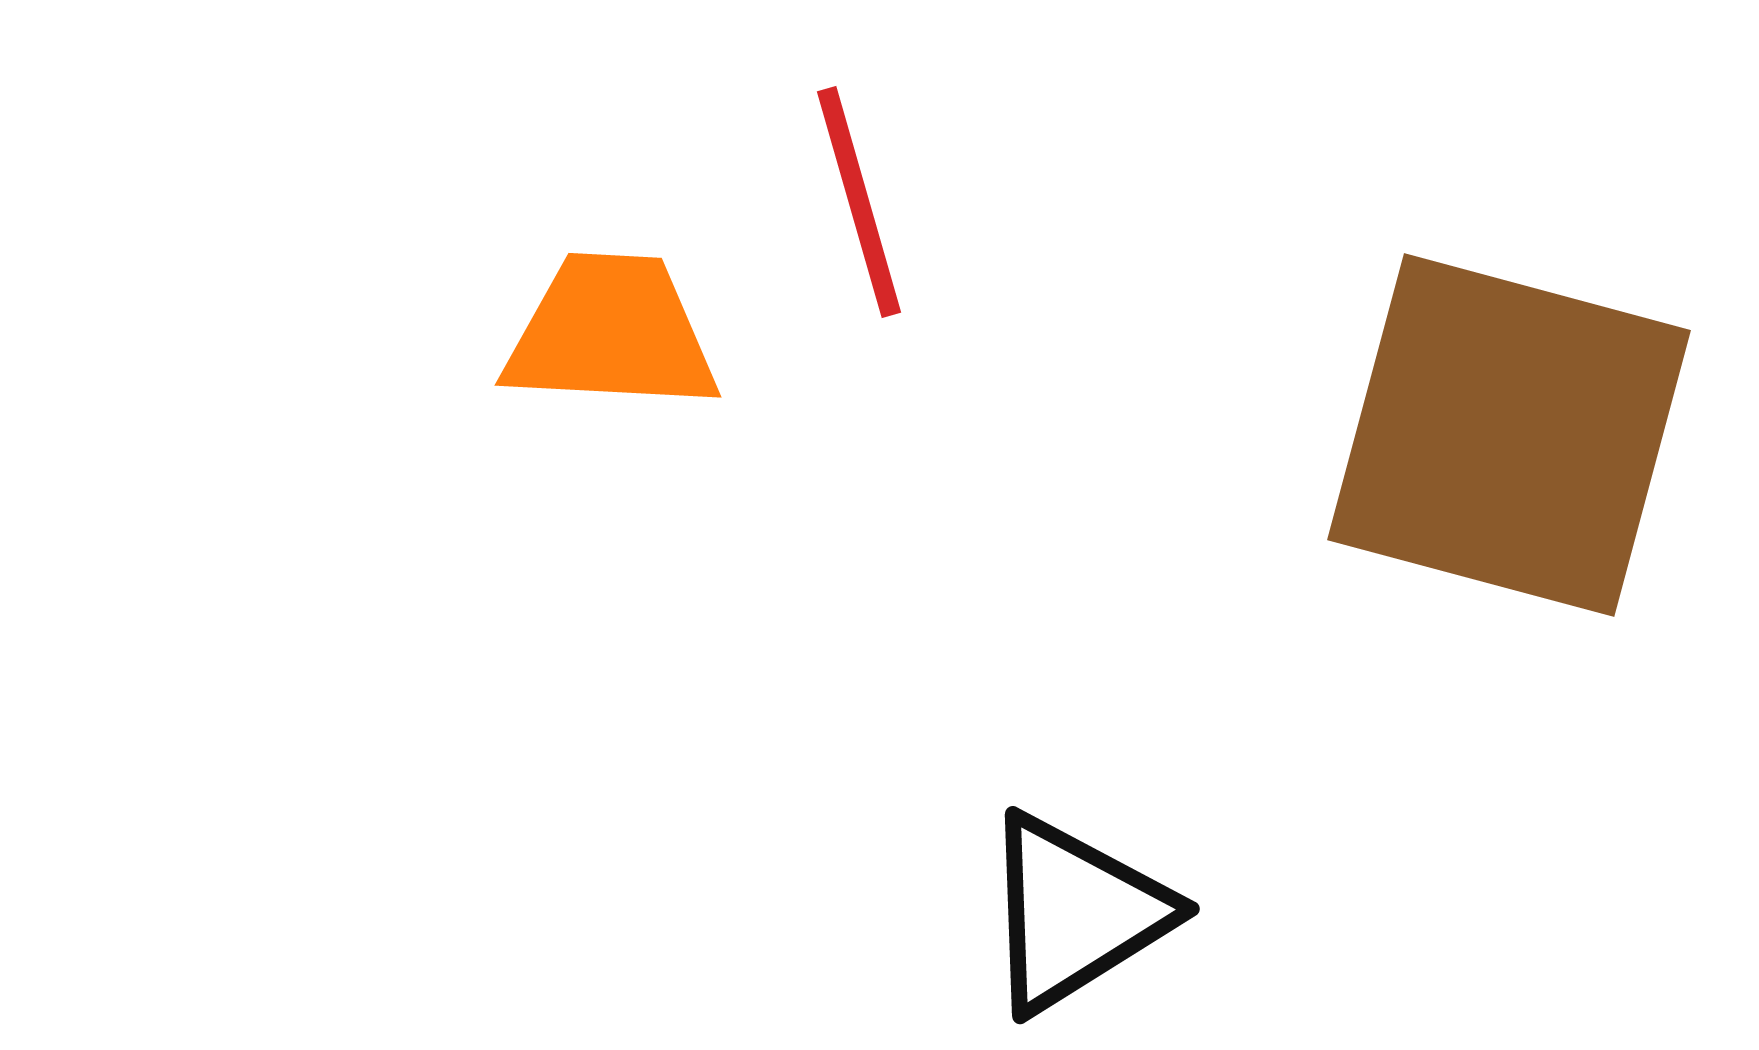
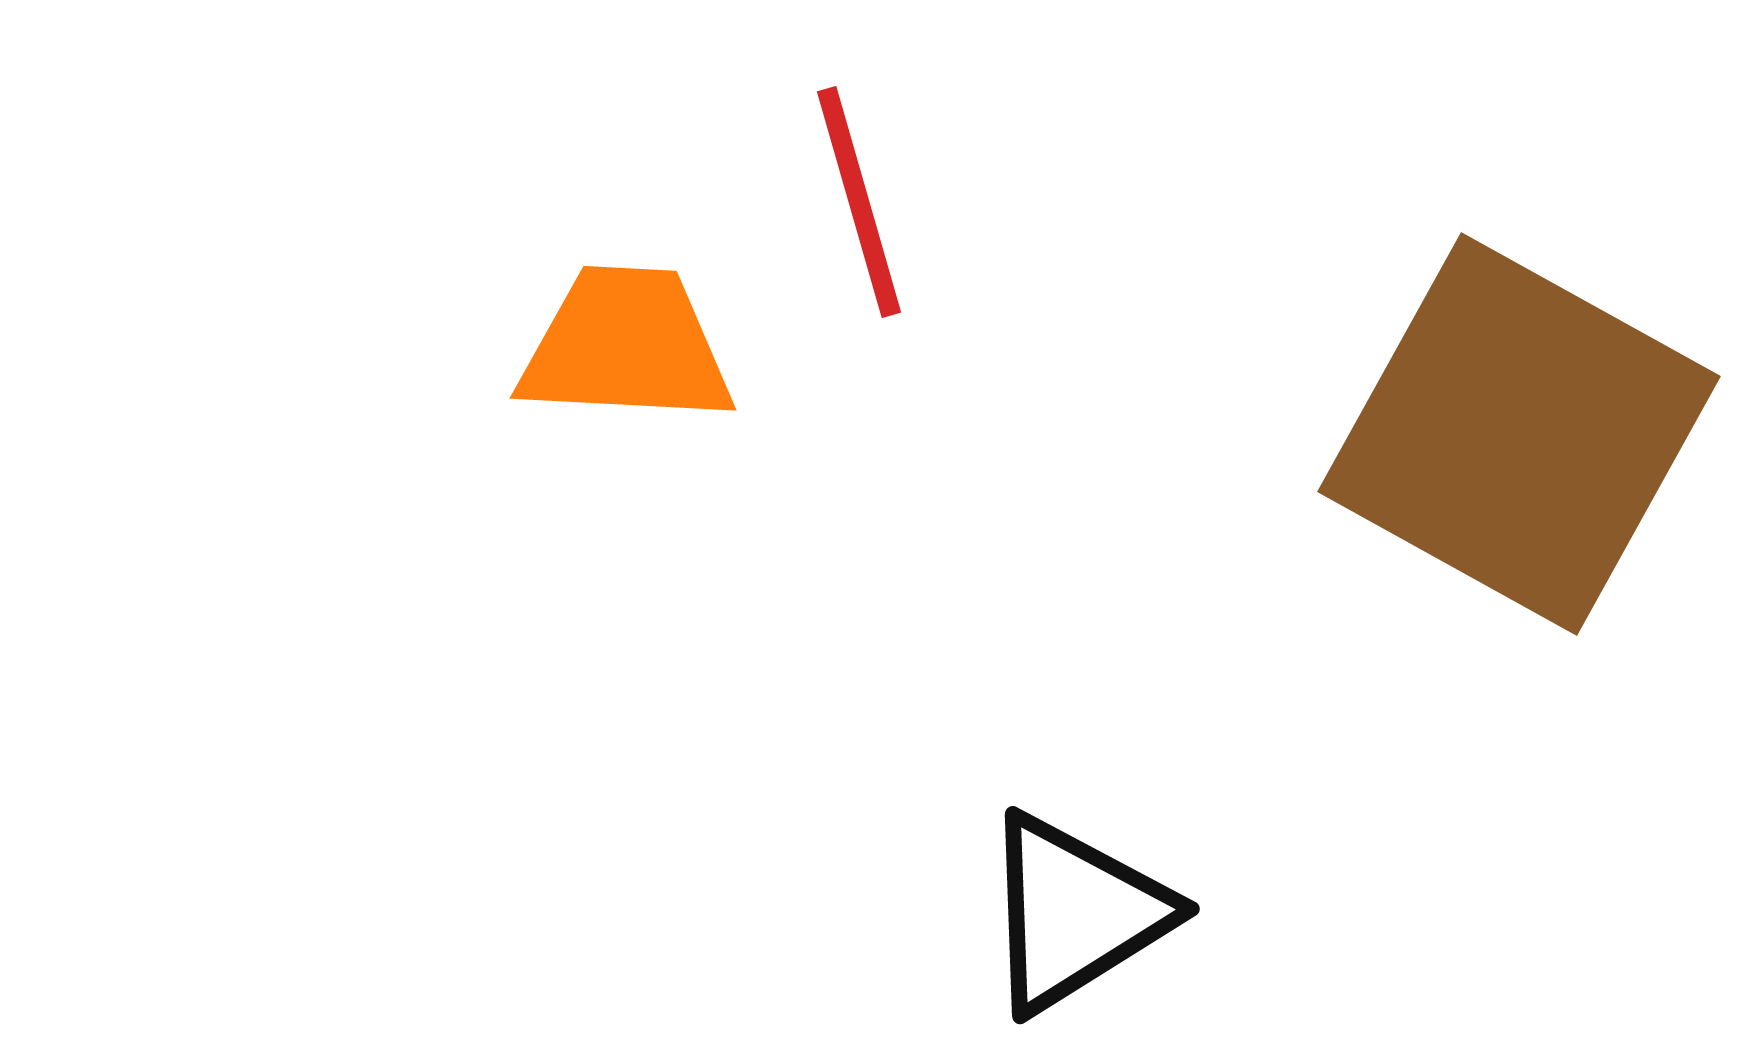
orange trapezoid: moved 15 px right, 13 px down
brown square: moved 10 px right, 1 px up; rotated 14 degrees clockwise
